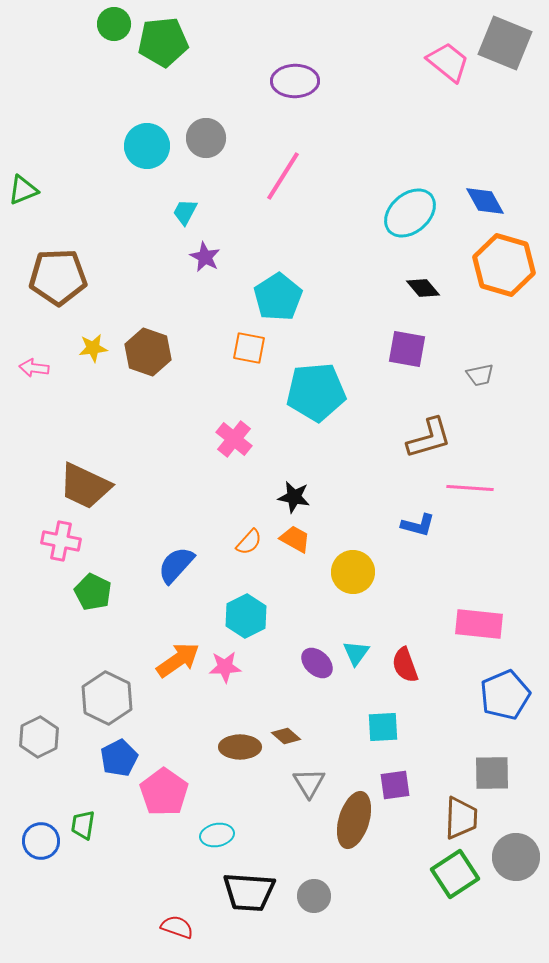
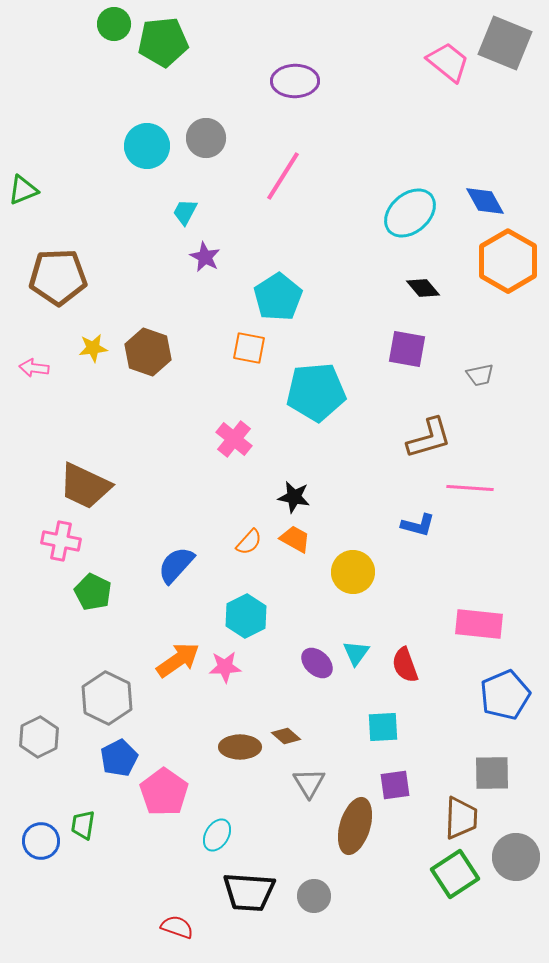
orange hexagon at (504, 265): moved 4 px right, 4 px up; rotated 14 degrees clockwise
brown ellipse at (354, 820): moved 1 px right, 6 px down
cyan ellipse at (217, 835): rotated 48 degrees counterclockwise
